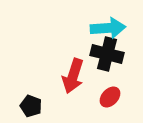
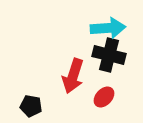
black cross: moved 2 px right, 1 px down
red ellipse: moved 6 px left
black pentagon: rotated 10 degrees counterclockwise
